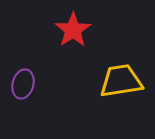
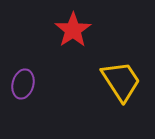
yellow trapezoid: rotated 66 degrees clockwise
